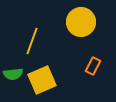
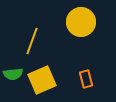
orange rectangle: moved 7 px left, 13 px down; rotated 42 degrees counterclockwise
